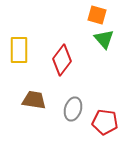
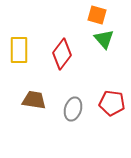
red diamond: moved 6 px up
red pentagon: moved 7 px right, 19 px up
